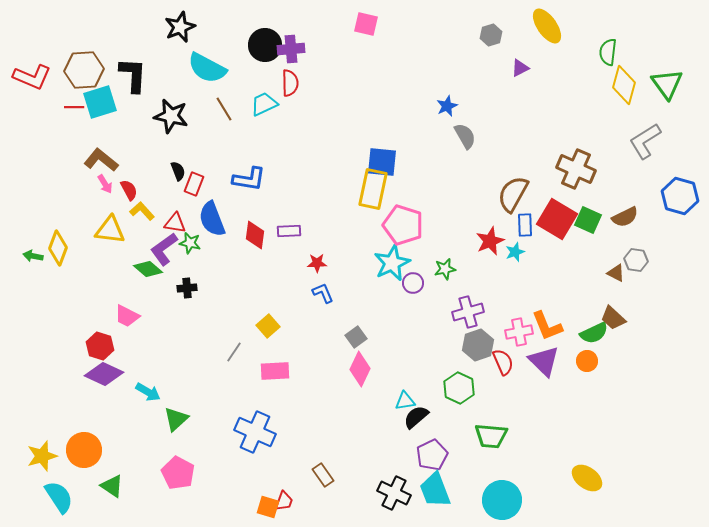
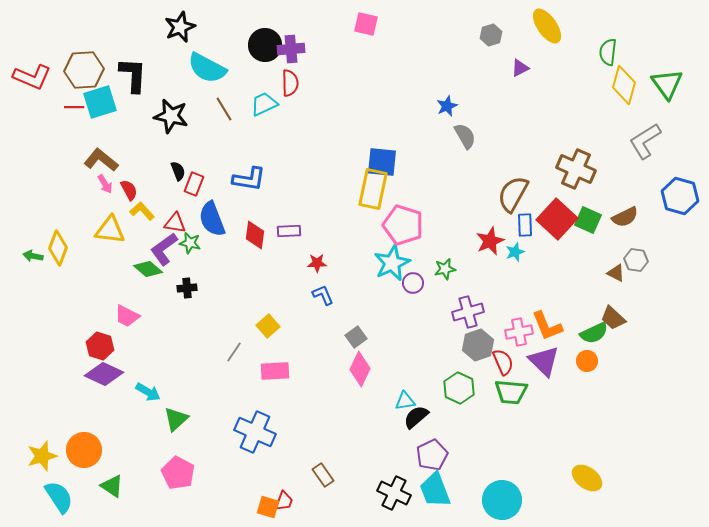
red square at (557, 219): rotated 12 degrees clockwise
blue L-shape at (323, 293): moved 2 px down
green trapezoid at (491, 436): moved 20 px right, 44 px up
